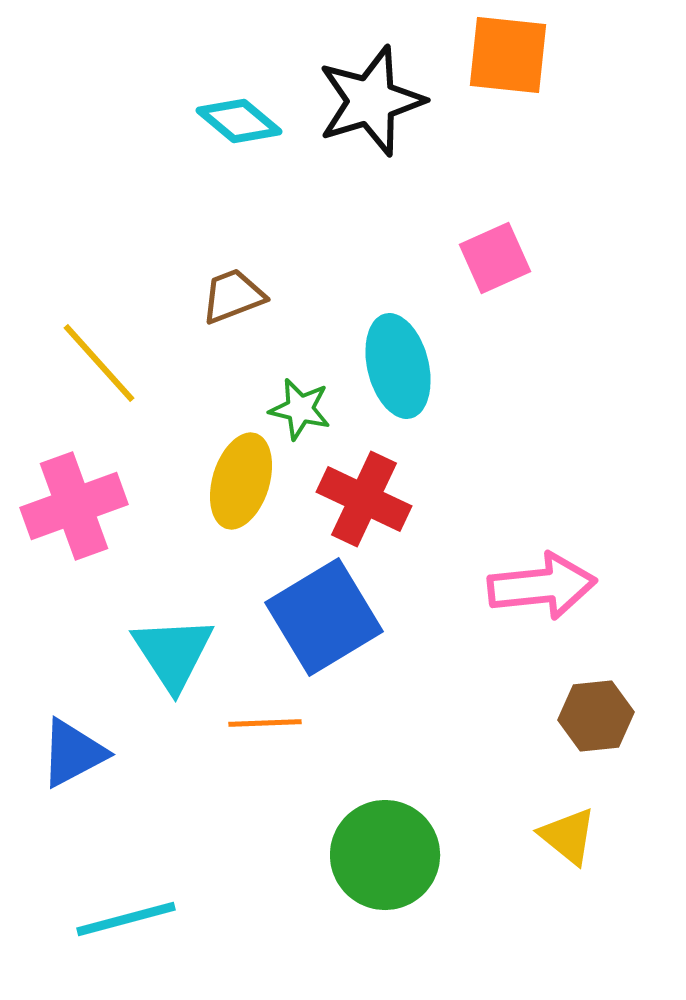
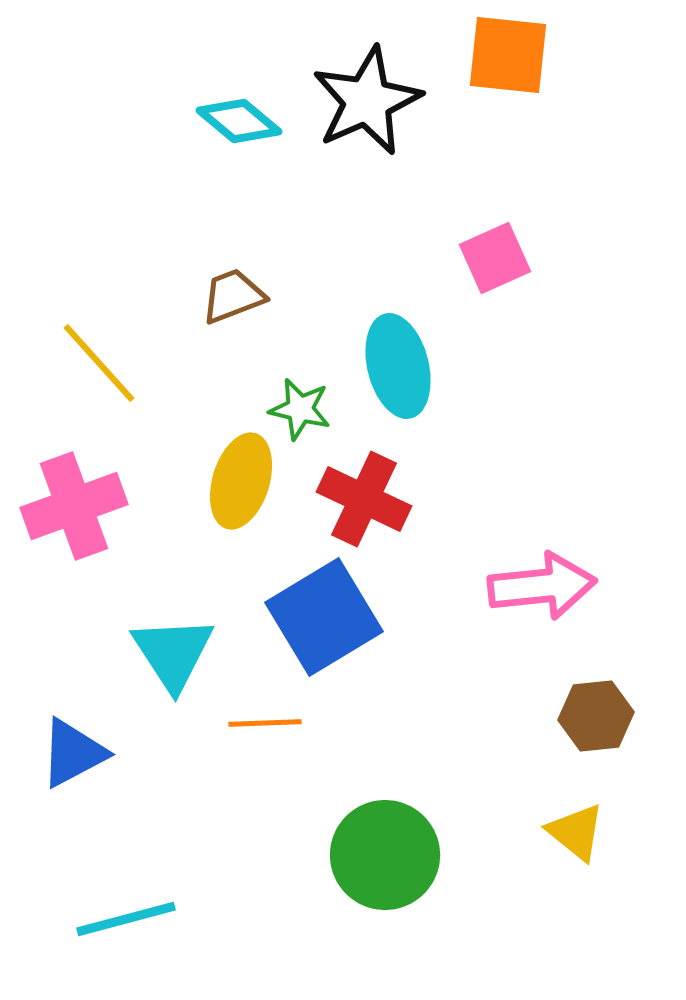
black star: moved 4 px left; rotated 7 degrees counterclockwise
yellow triangle: moved 8 px right, 4 px up
